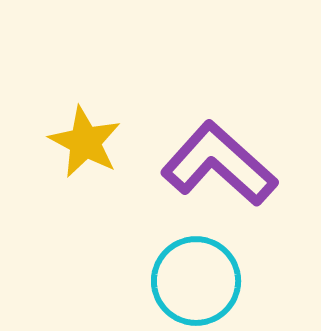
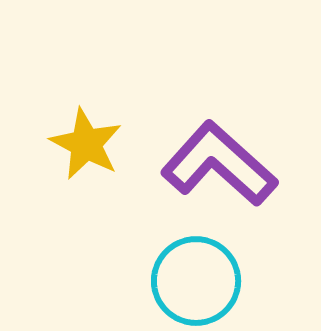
yellow star: moved 1 px right, 2 px down
